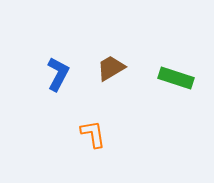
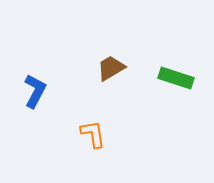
blue L-shape: moved 23 px left, 17 px down
